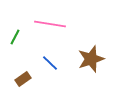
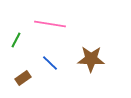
green line: moved 1 px right, 3 px down
brown star: rotated 20 degrees clockwise
brown rectangle: moved 1 px up
